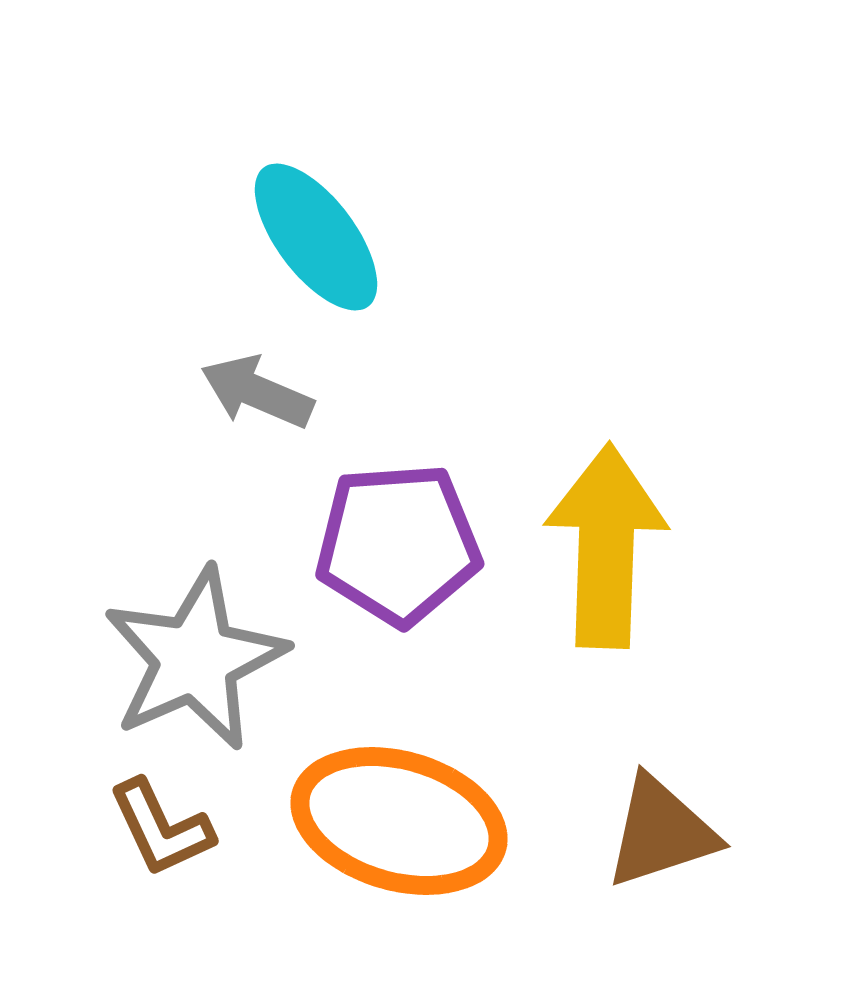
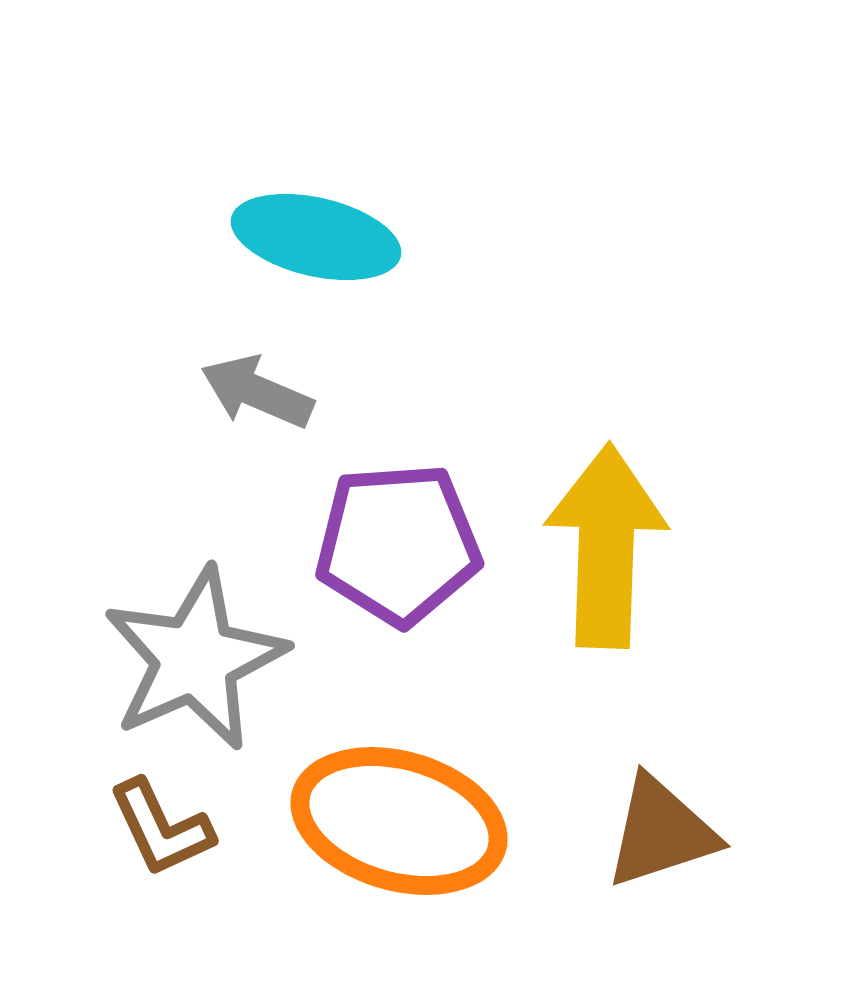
cyan ellipse: rotated 40 degrees counterclockwise
